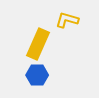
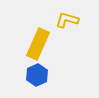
blue hexagon: rotated 25 degrees counterclockwise
